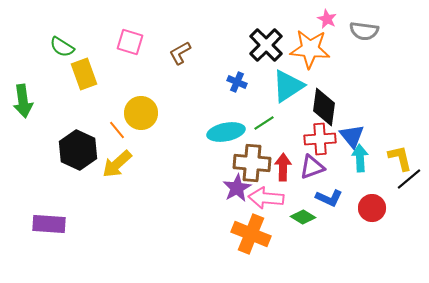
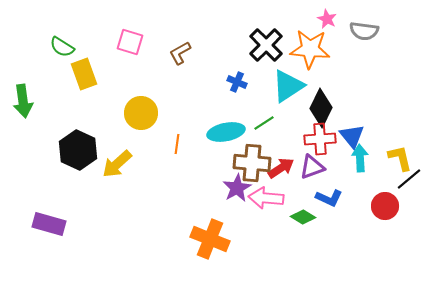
black diamond: moved 3 px left, 1 px down; rotated 18 degrees clockwise
orange line: moved 60 px right, 14 px down; rotated 48 degrees clockwise
red arrow: moved 2 px left, 1 px down; rotated 56 degrees clockwise
red circle: moved 13 px right, 2 px up
purple rectangle: rotated 12 degrees clockwise
orange cross: moved 41 px left, 5 px down
